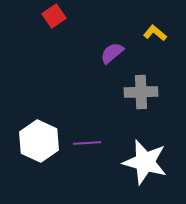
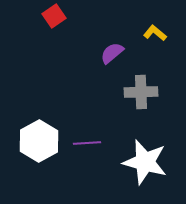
white hexagon: rotated 6 degrees clockwise
